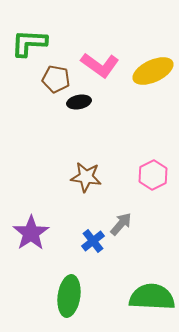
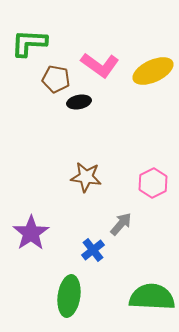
pink hexagon: moved 8 px down
blue cross: moved 9 px down
